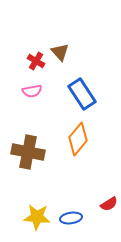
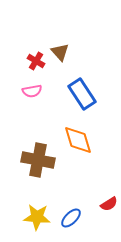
orange diamond: moved 1 px down; rotated 56 degrees counterclockwise
brown cross: moved 10 px right, 8 px down
blue ellipse: rotated 35 degrees counterclockwise
